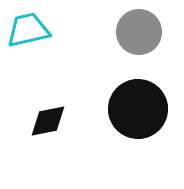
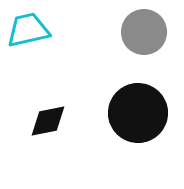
gray circle: moved 5 px right
black circle: moved 4 px down
